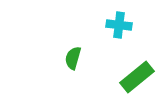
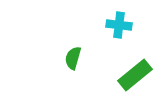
green rectangle: moved 2 px left, 2 px up
